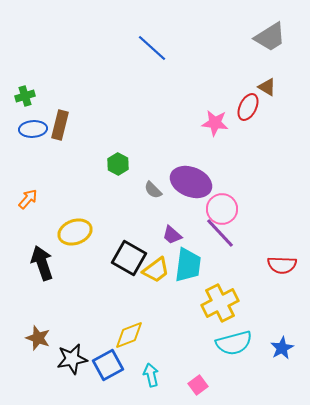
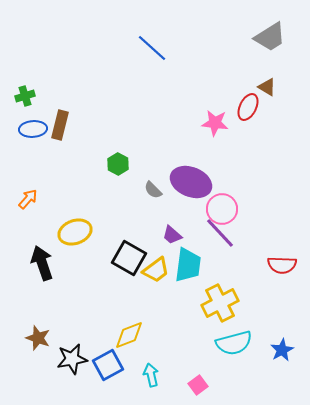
blue star: moved 2 px down
